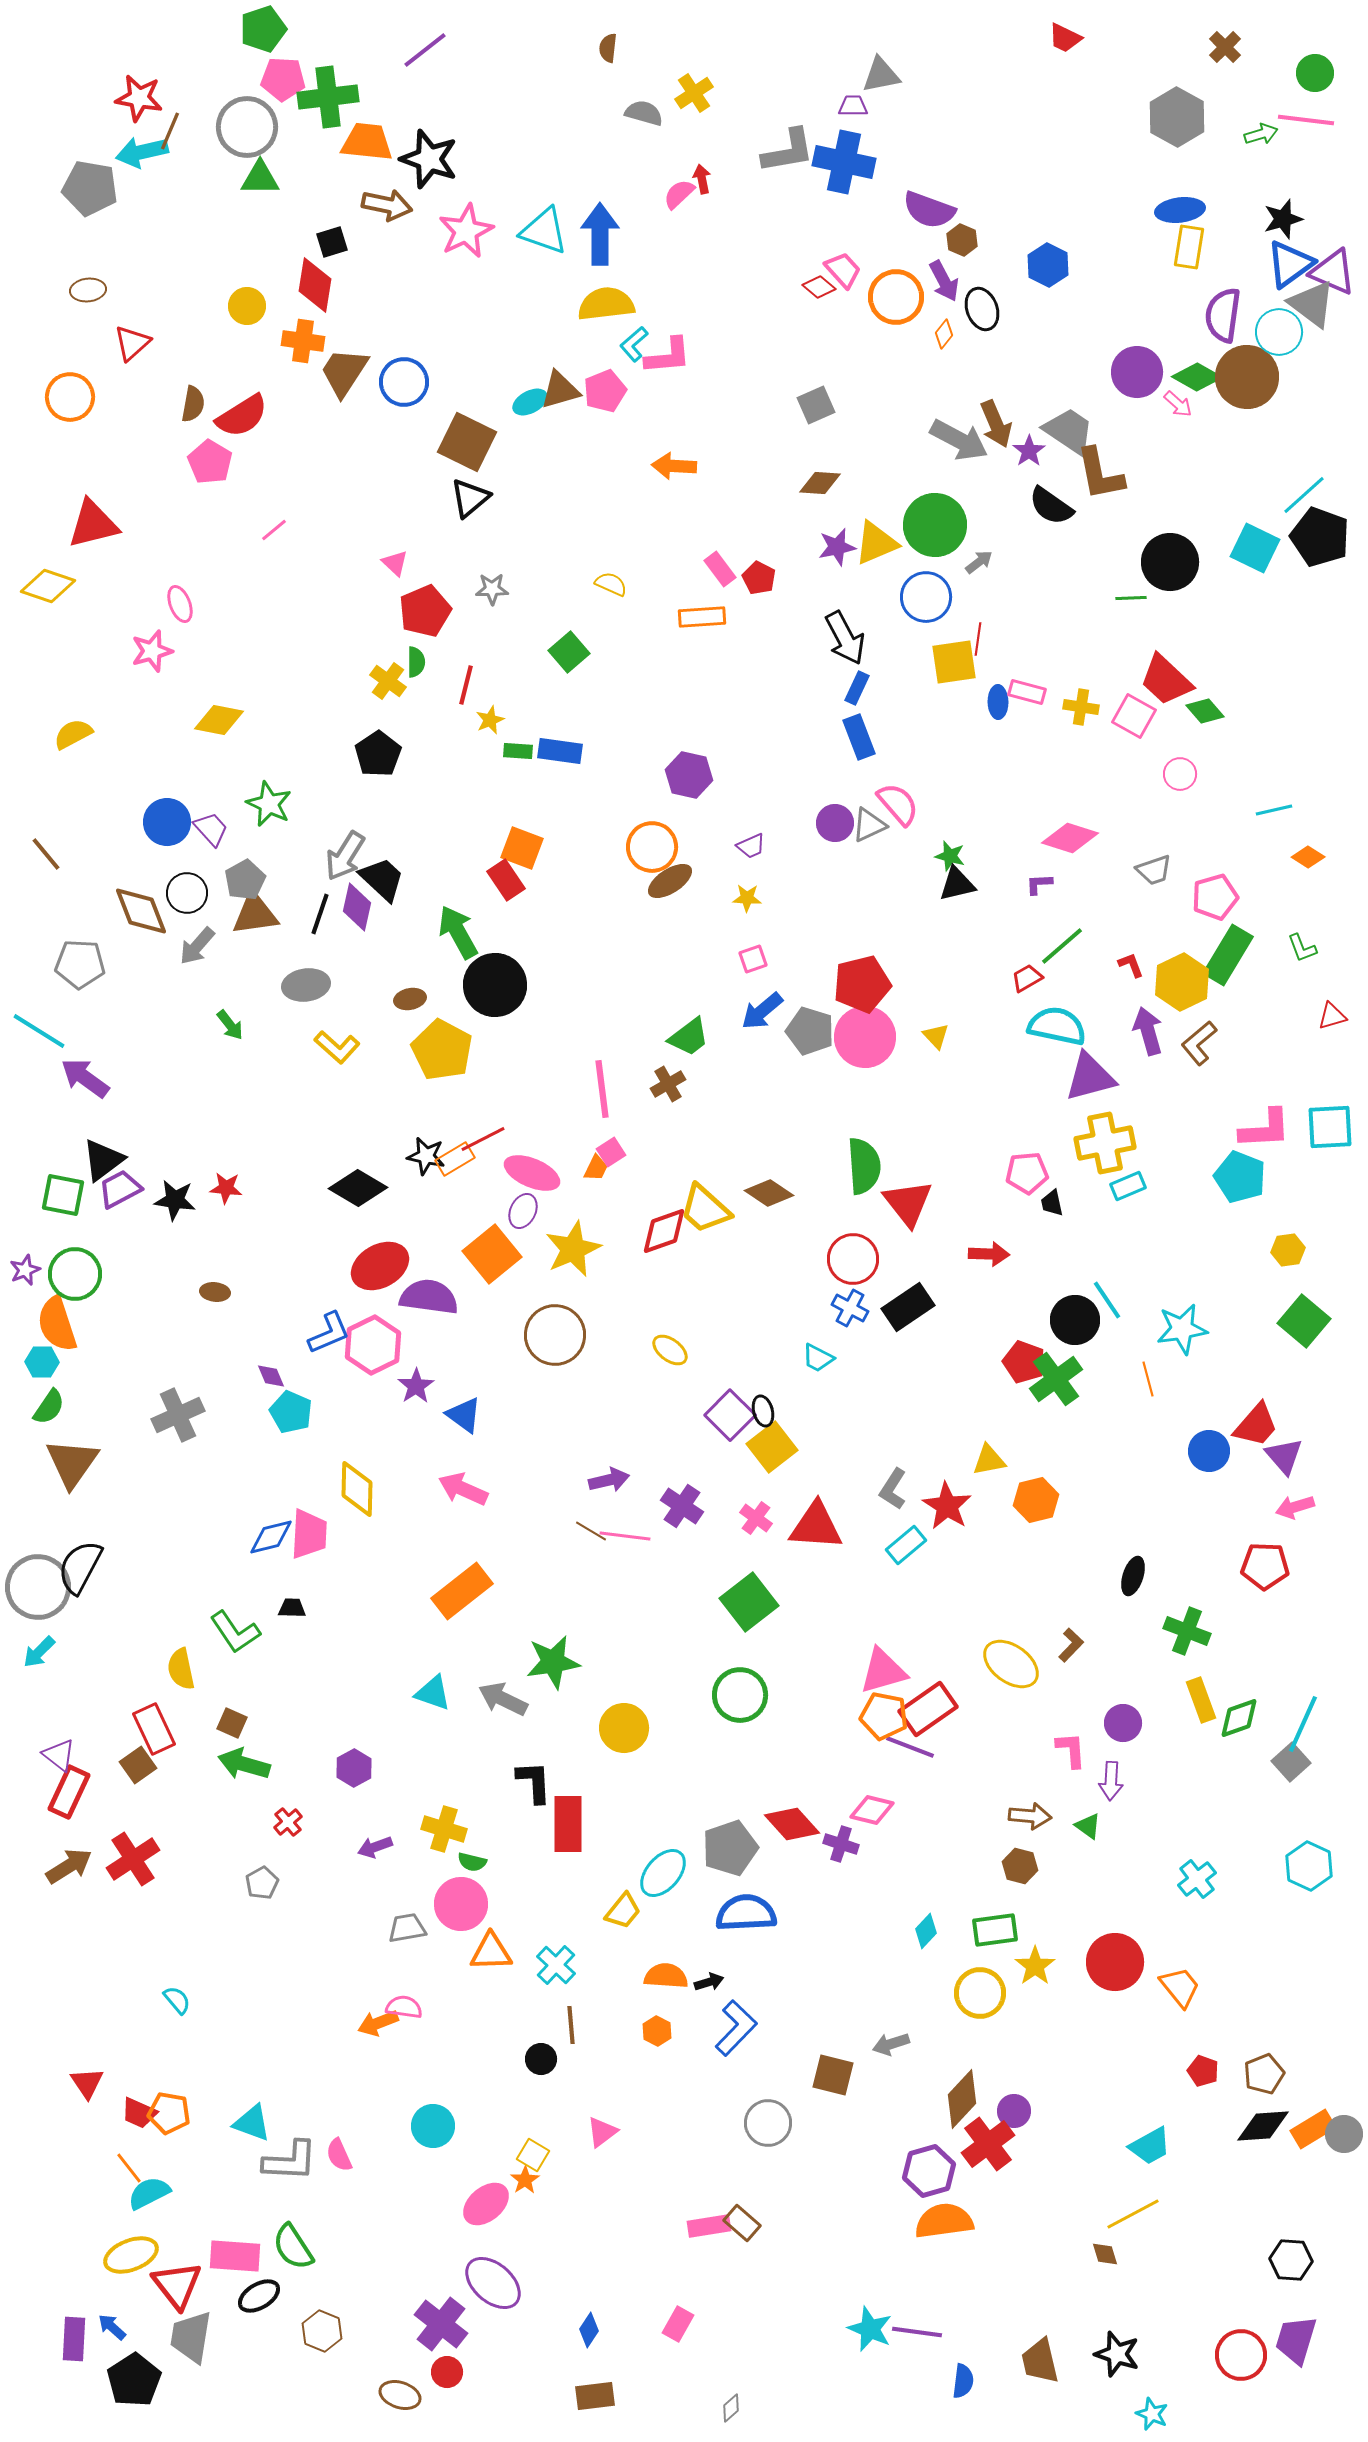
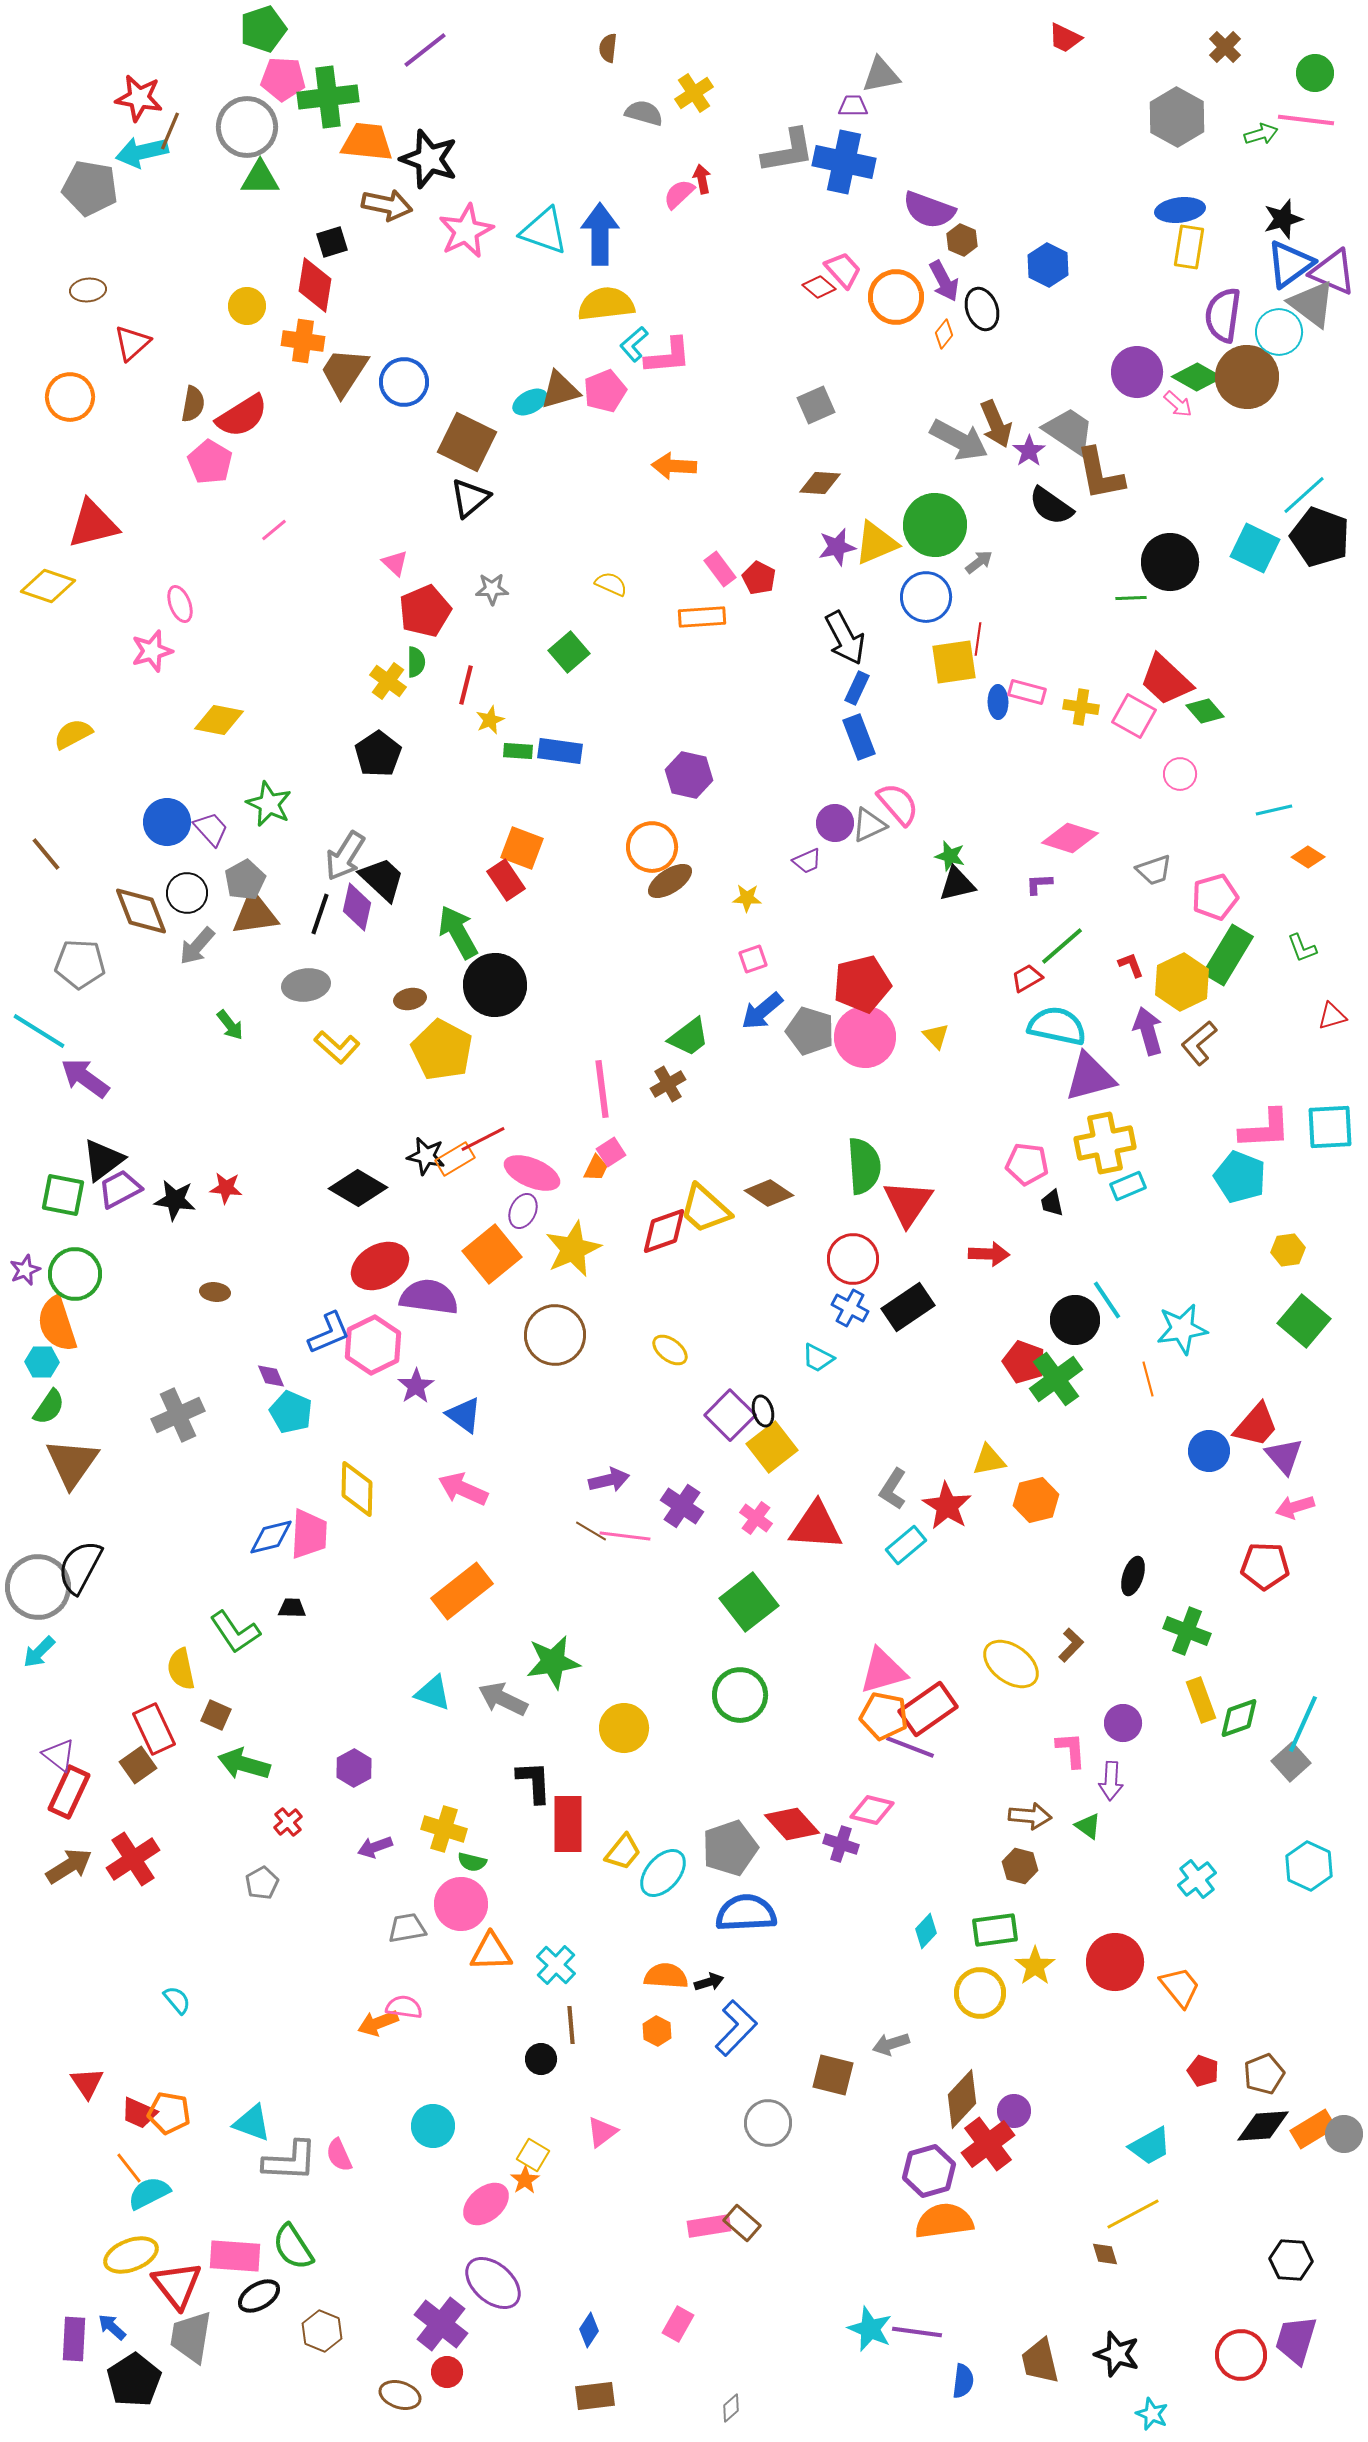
purple trapezoid at (751, 846): moved 56 px right, 15 px down
pink pentagon at (1027, 1173): moved 9 px up; rotated 12 degrees clockwise
red triangle at (908, 1203): rotated 12 degrees clockwise
brown square at (232, 1723): moved 16 px left, 8 px up
yellow trapezoid at (623, 1911): moved 59 px up
